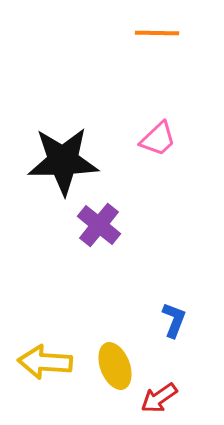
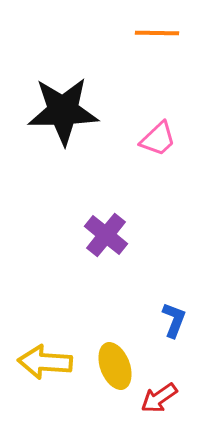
black star: moved 50 px up
purple cross: moved 7 px right, 10 px down
